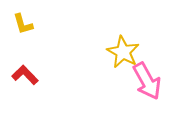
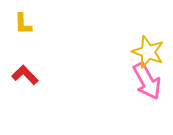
yellow L-shape: rotated 15 degrees clockwise
yellow star: moved 25 px right; rotated 8 degrees counterclockwise
